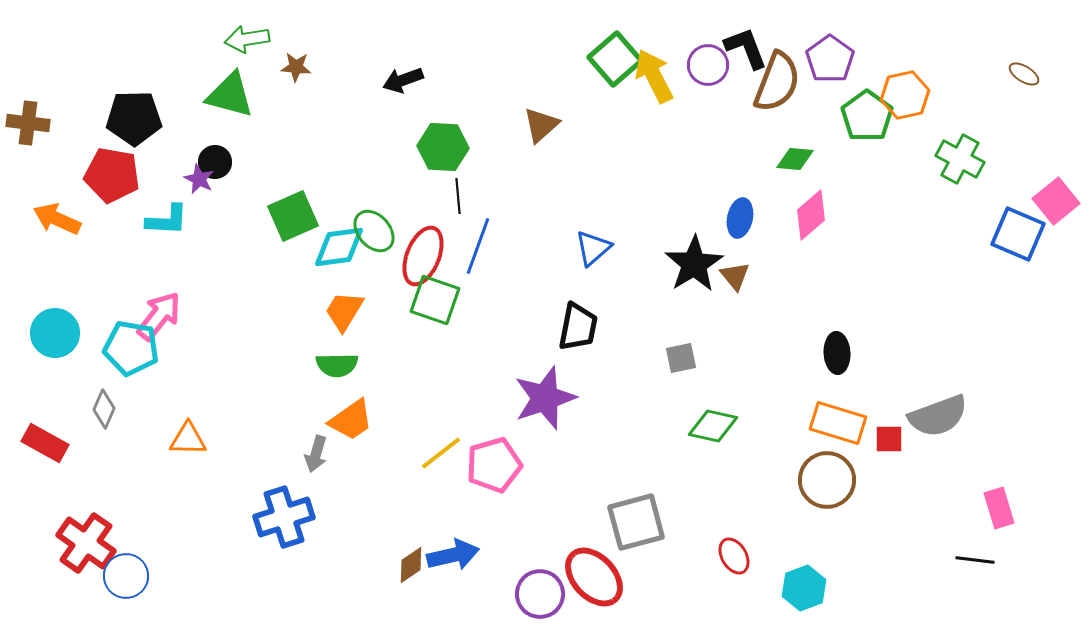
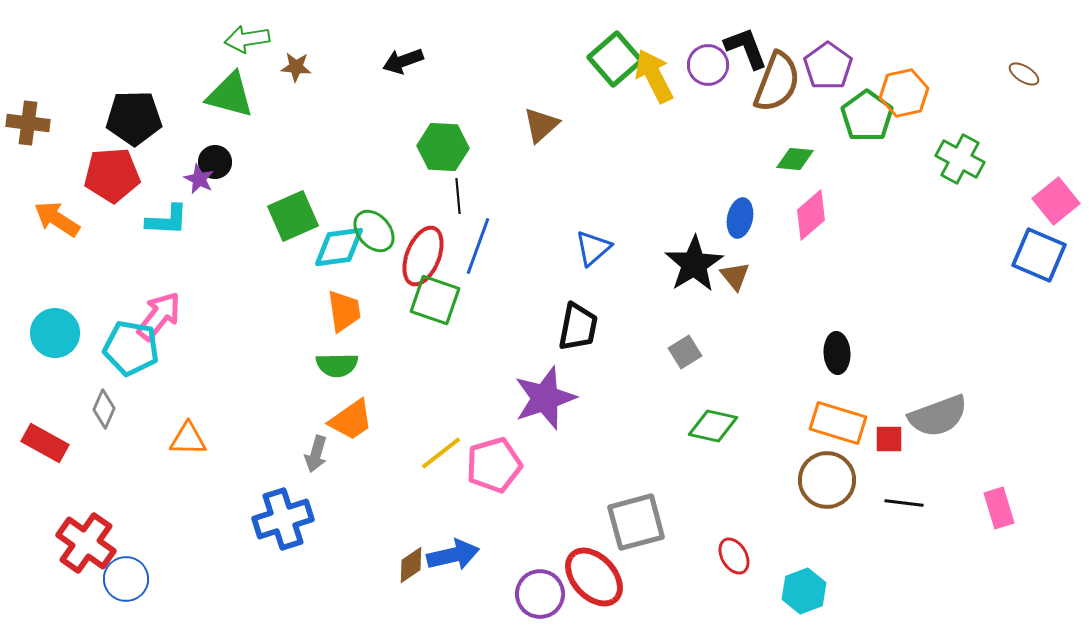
purple pentagon at (830, 59): moved 2 px left, 7 px down
black arrow at (403, 80): moved 19 px up
orange hexagon at (905, 95): moved 1 px left, 2 px up
red pentagon at (112, 175): rotated 14 degrees counterclockwise
orange arrow at (57, 219): rotated 9 degrees clockwise
blue square at (1018, 234): moved 21 px right, 21 px down
orange trapezoid at (344, 311): rotated 141 degrees clockwise
gray square at (681, 358): moved 4 px right, 6 px up; rotated 20 degrees counterclockwise
blue cross at (284, 517): moved 1 px left, 2 px down
black line at (975, 560): moved 71 px left, 57 px up
blue circle at (126, 576): moved 3 px down
cyan hexagon at (804, 588): moved 3 px down
